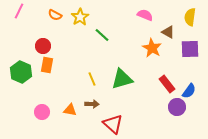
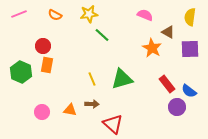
pink line: moved 3 px down; rotated 42 degrees clockwise
yellow star: moved 9 px right, 3 px up; rotated 24 degrees clockwise
blue semicircle: rotated 91 degrees clockwise
